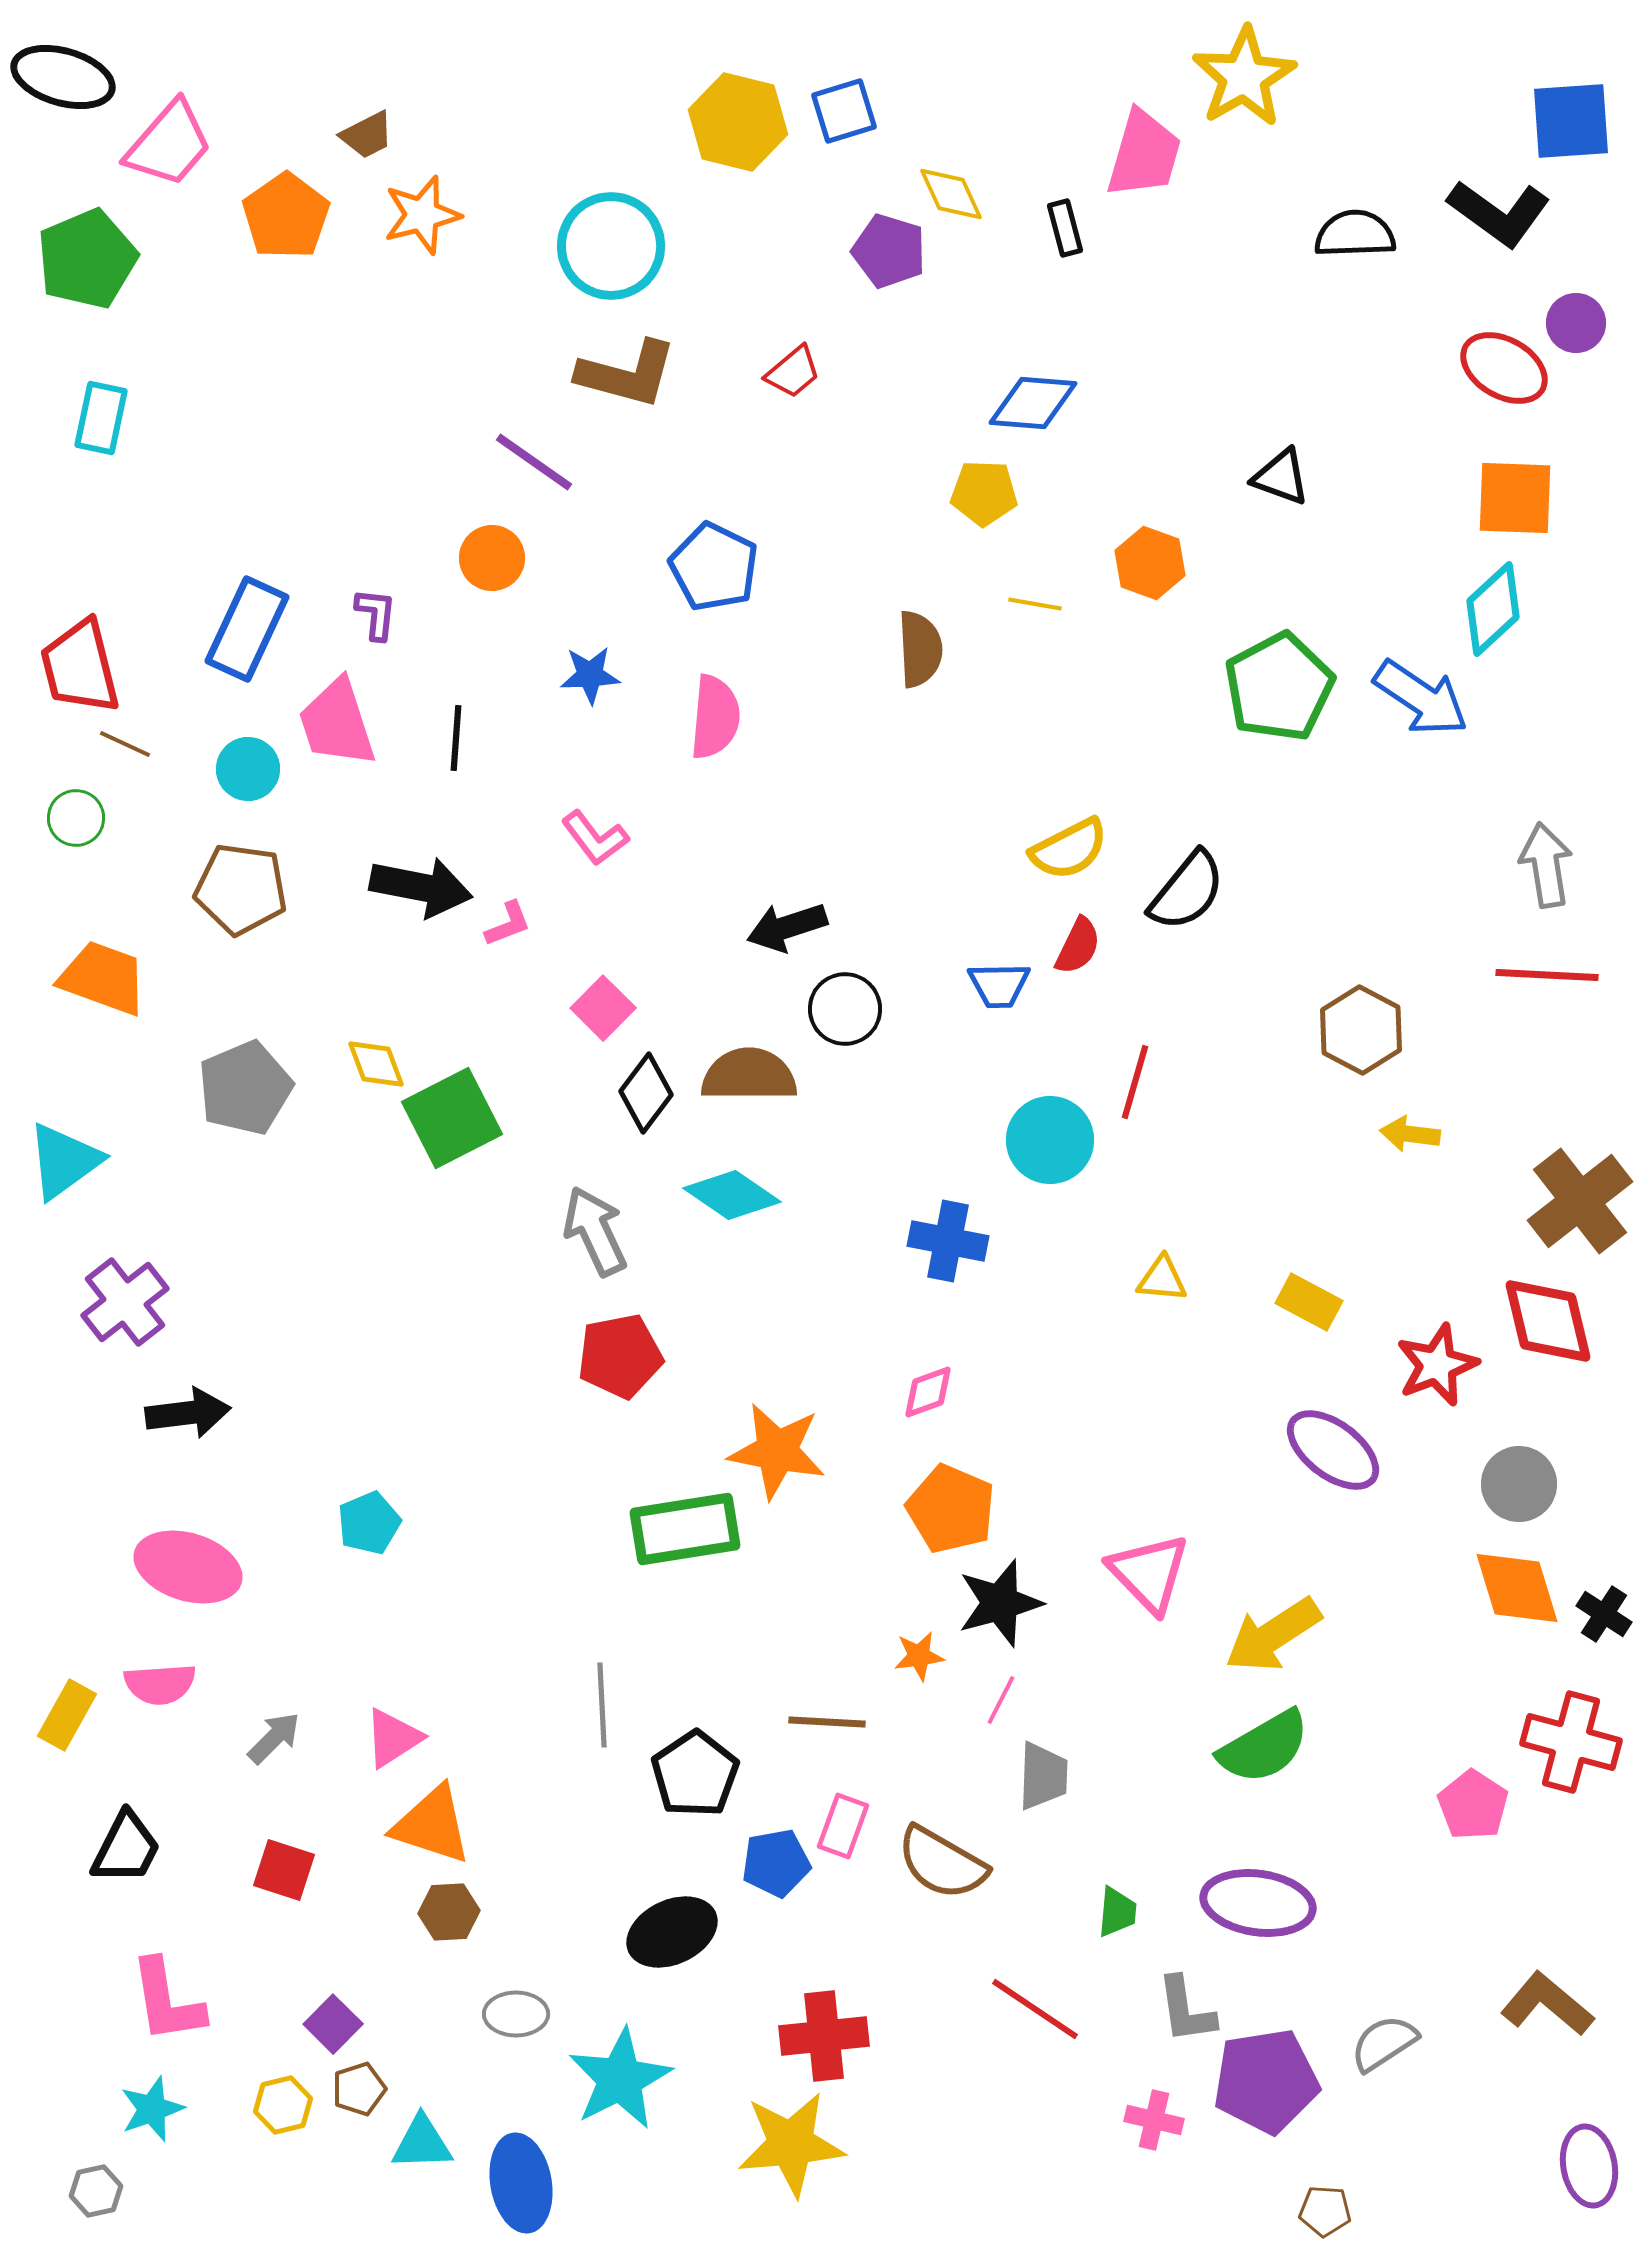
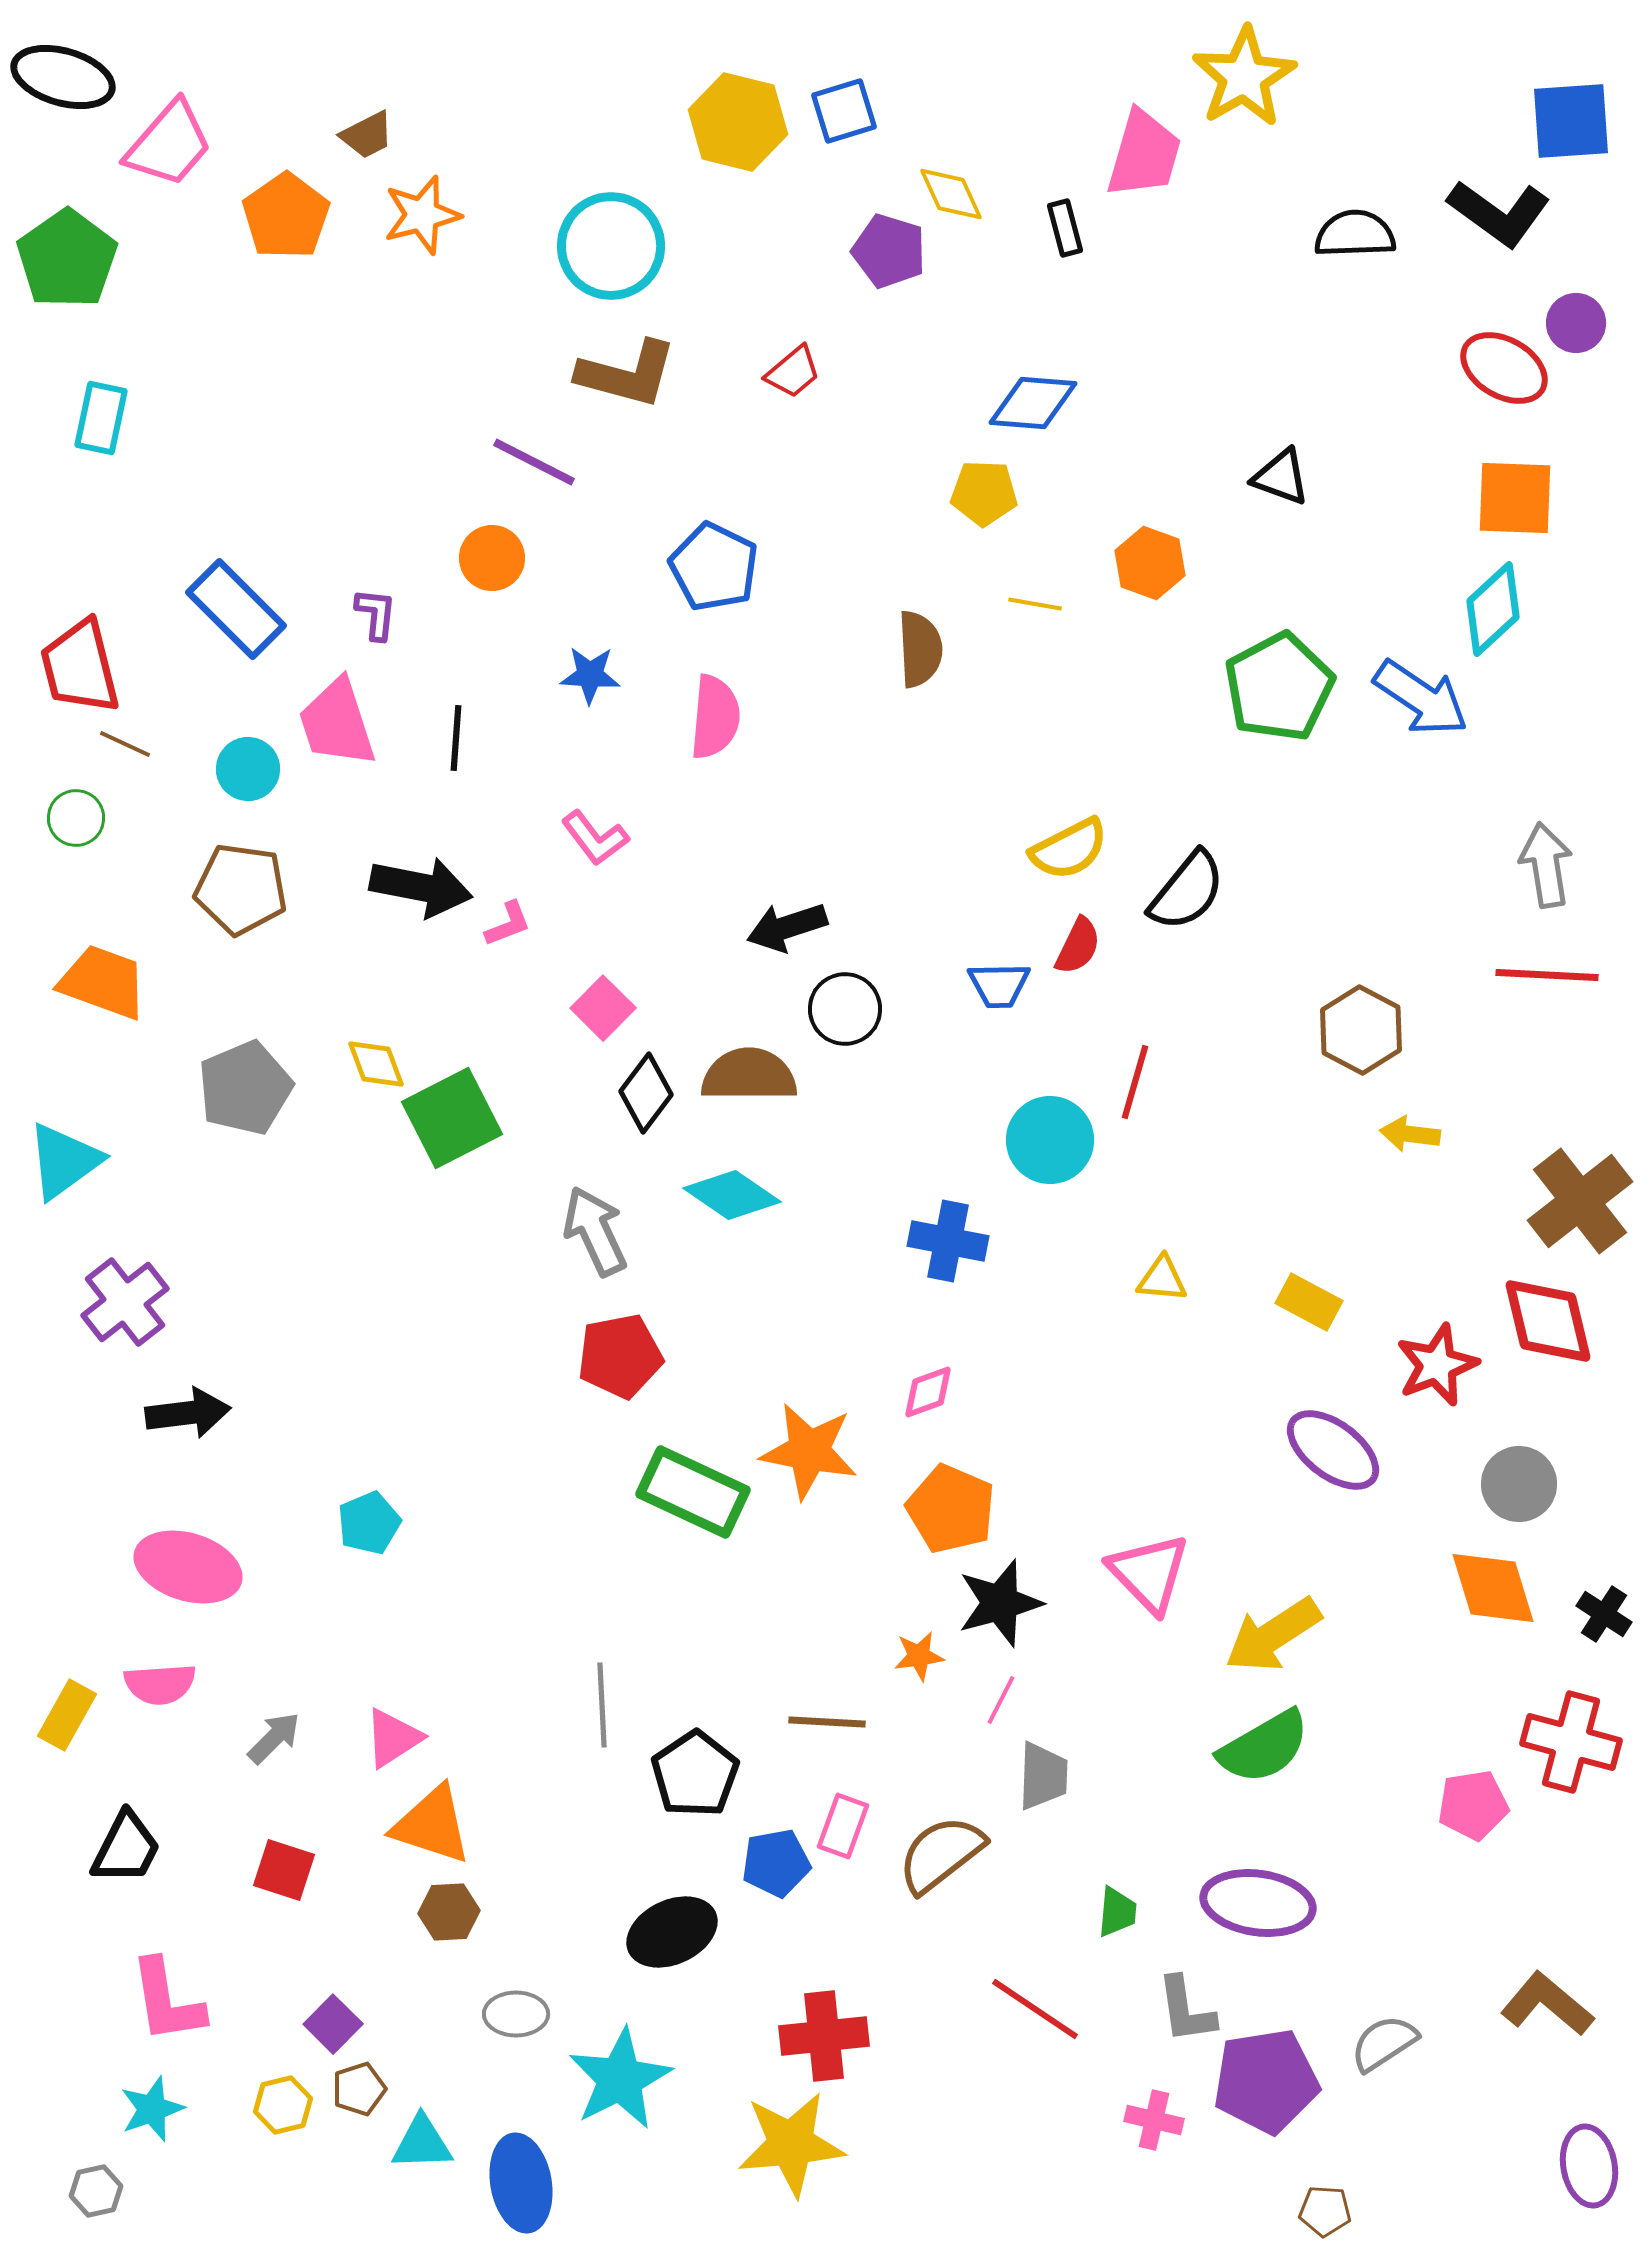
green pentagon at (87, 259): moved 20 px left; rotated 12 degrees counterclockwise
purple line at (534, 462): rotated 8 degrees counterclockwise
blue rectangle at (247, 629): moved 11 px left, 20 px up; rotated 70 degrees counterclockwise
blue star at (590, 675): rotated 6 degrees clockwise
orange trapezoid at (103, 978): moved 4 px down
orange star at (777, 1451): moved 32 px right
green rectangle at (685, 1529): moved 8 px right, 37 px up; rotated 34 degrees clockwise
orange diamond at (1517, 1588): moved 24 px left
pink pentagon at (1473, 1805): rotated 30 degrees clockwise
brown semicircle at (942, 1863): moved 1 px left, 9 px up; rotated 112 degrees clockwise
